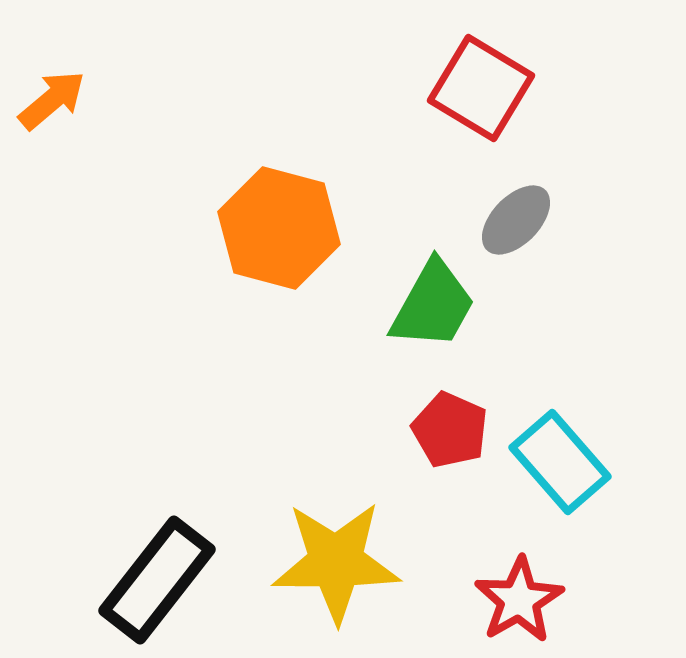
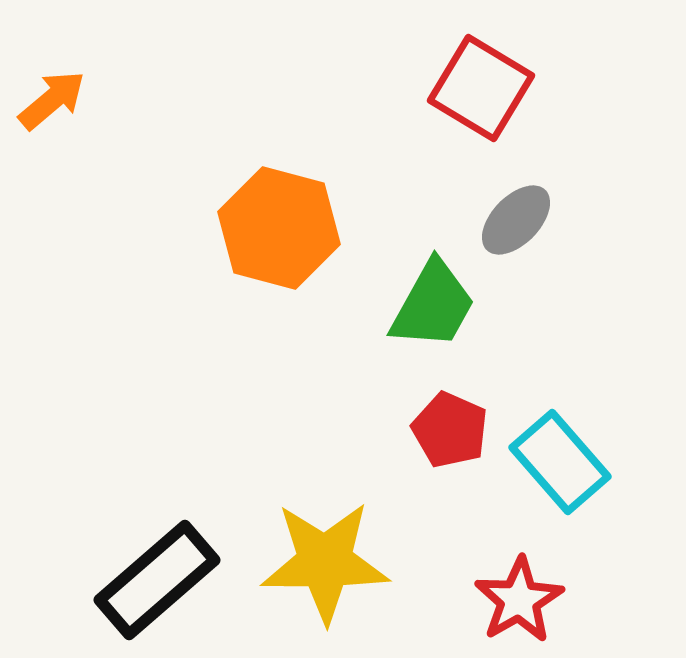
yellow star: moved 11 px left
black rectangle: rotated 11 degrees clockwise
